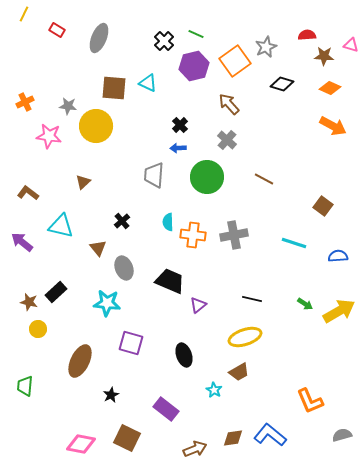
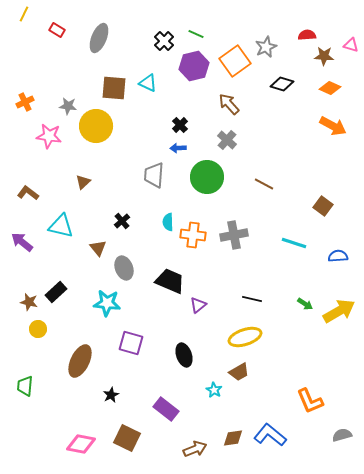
brown line at (264, 179): moved 5 px down
